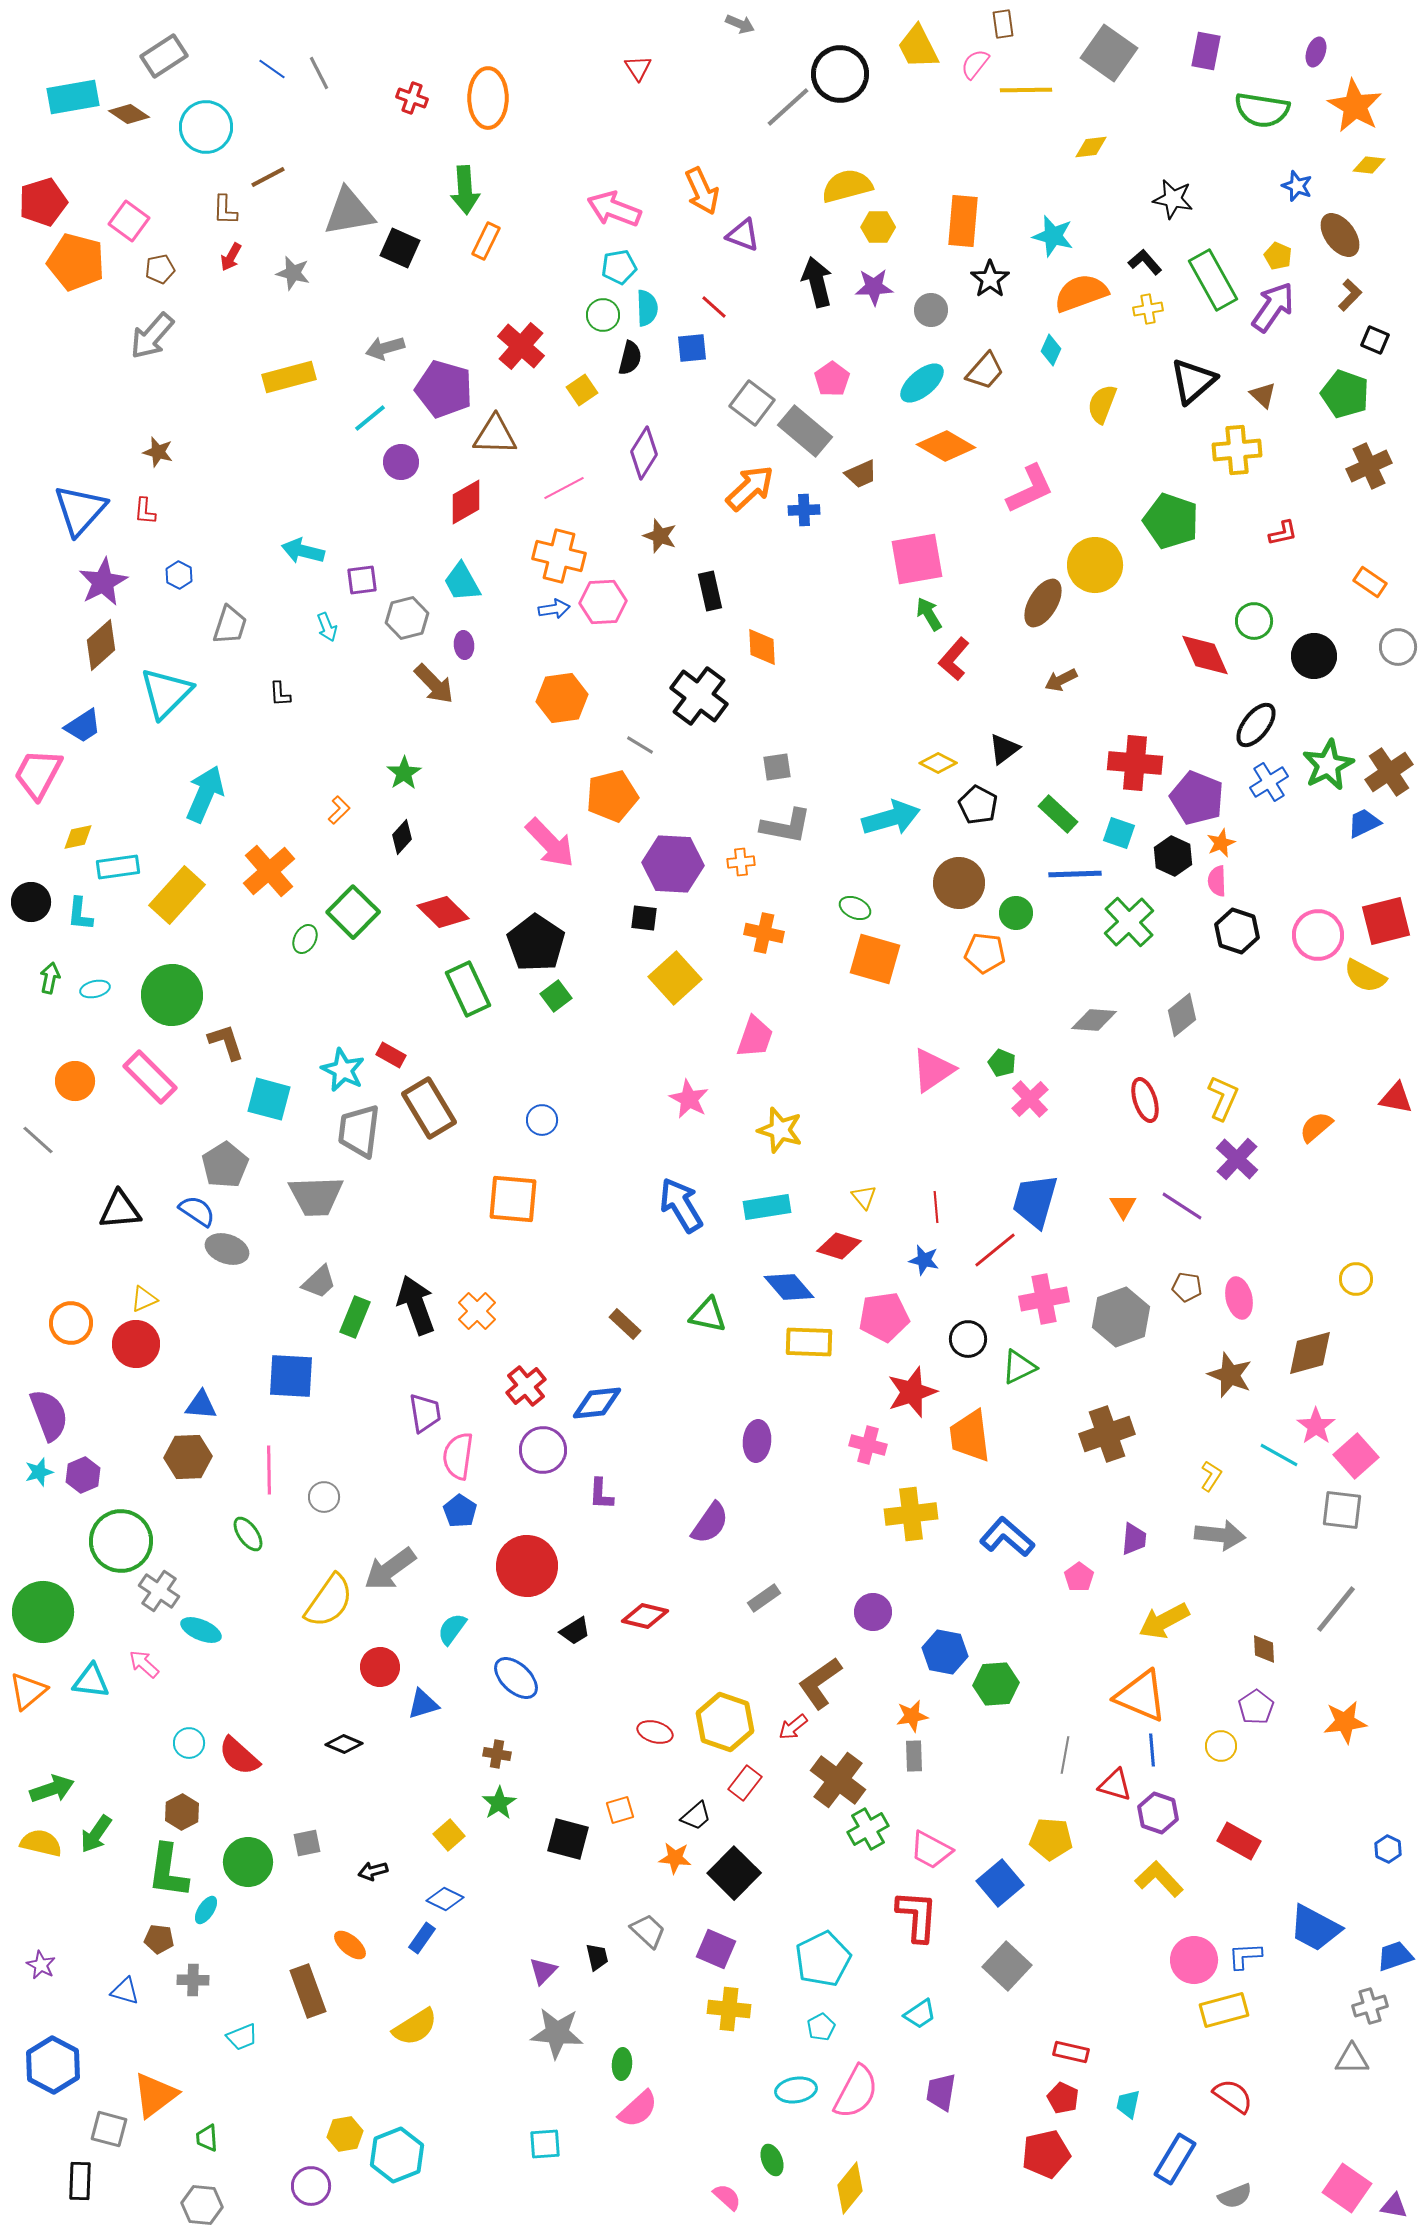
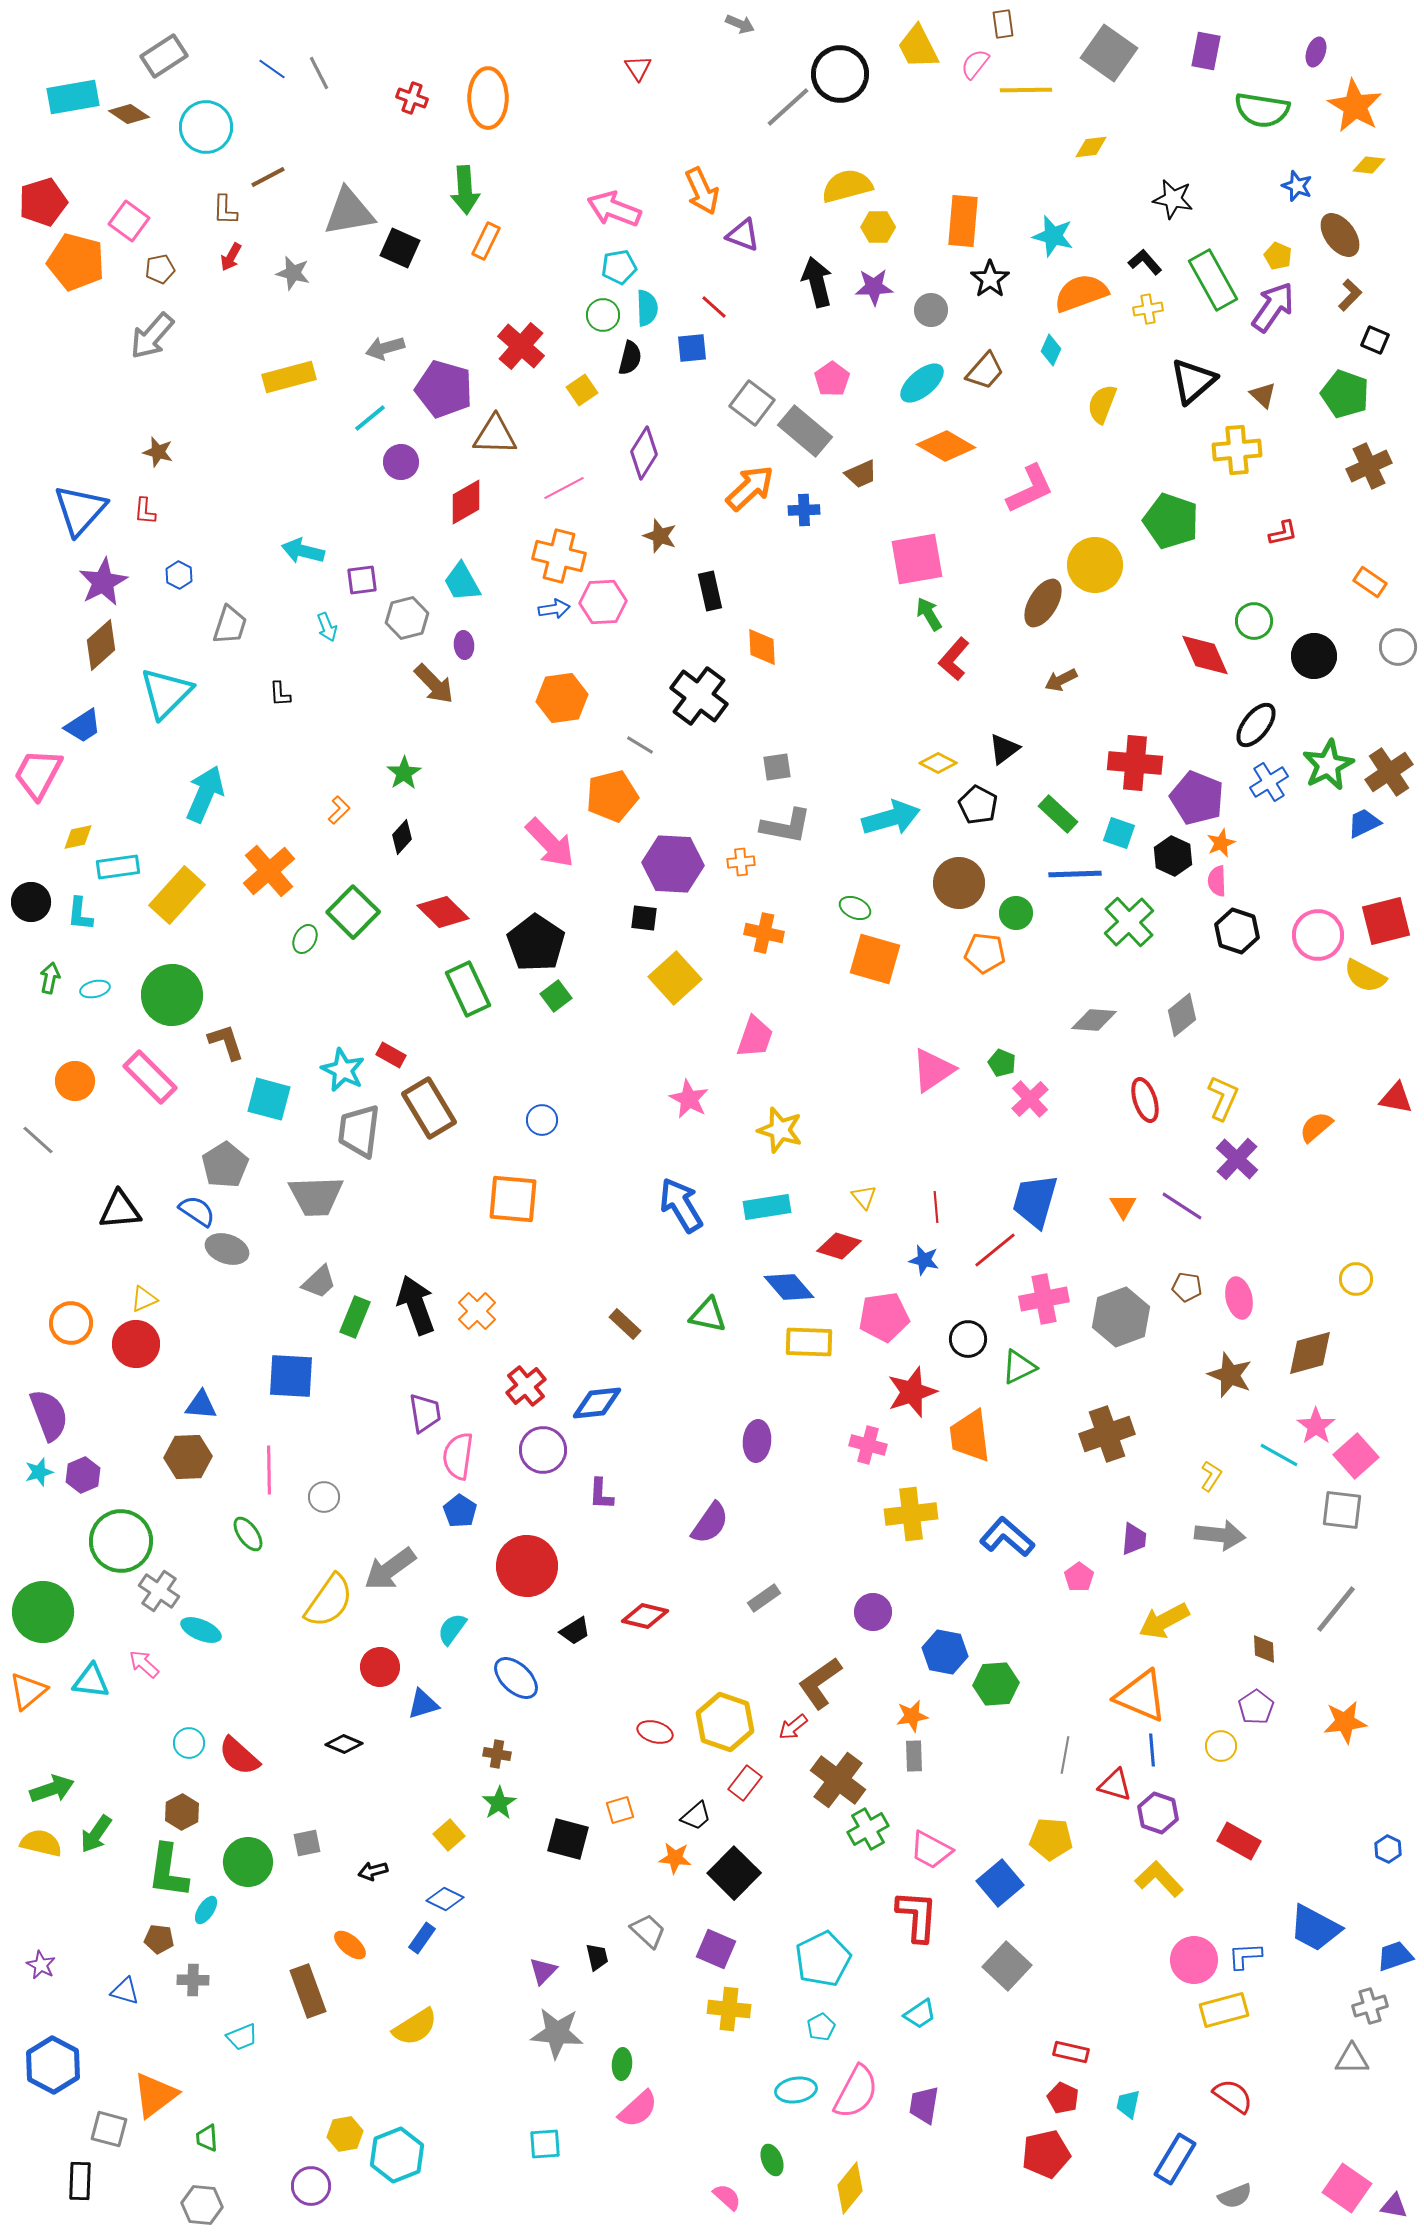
purple trapezoid at (941, 2092): moved 17 px left, 13 px down
